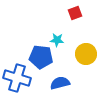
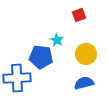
red square: moved 4 px right, 2 px down
cyan star: rotated 24 degrees clockwise
blue cross: rotated 20 degrees counterclockwise
blue semicircle: moved 24 px right
